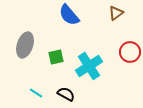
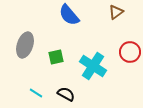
brown triangle: moved 1 px up
cyan cross: moved 4 px right; rotated 24 degrees counterclockwise
